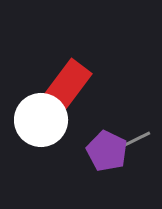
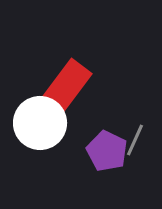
white circle: moved 1 px left, 3 px down
gray line: rotated 40 degrees counterclockwise
